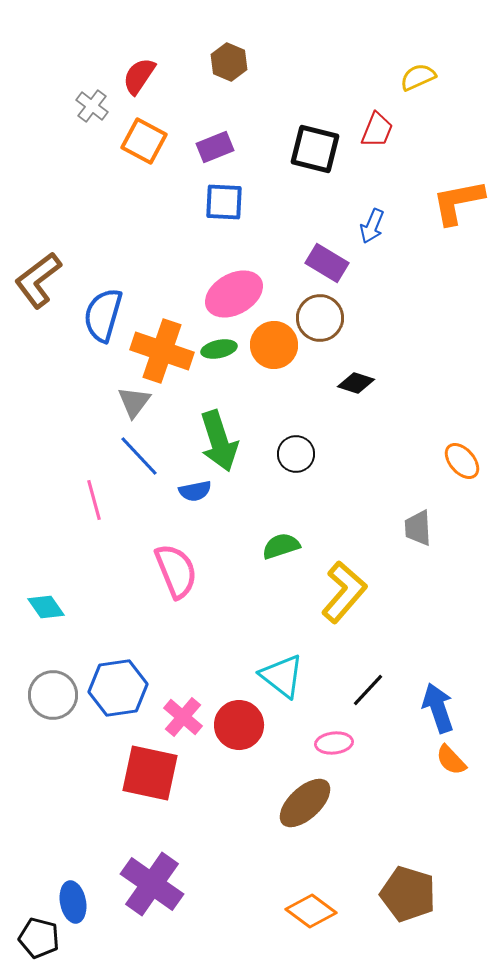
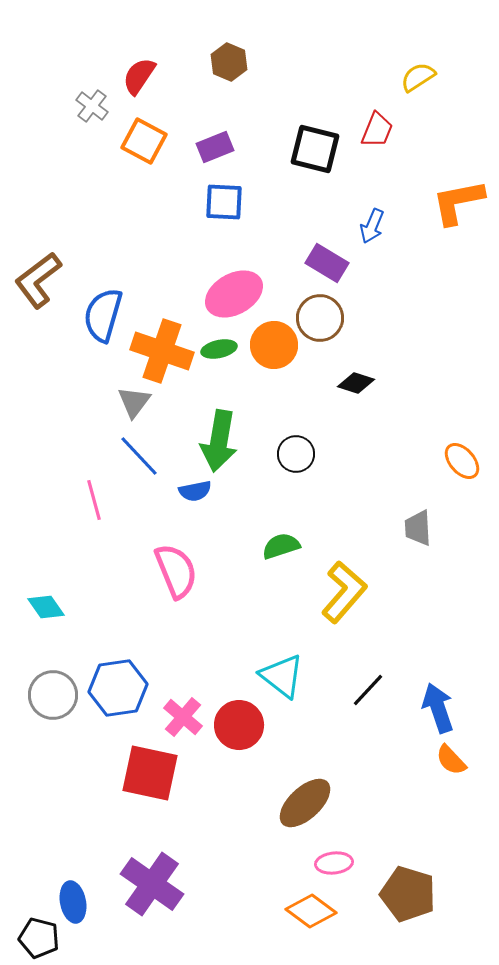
yellow semicircle at (418, 77): rotated 9 degrees counterclockwise
green arrow at (219, 441): rotated 28 degrees clockwise
pink ellipse at (334, 743): moved 120 px down
